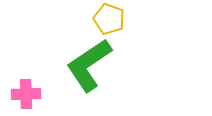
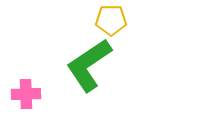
yellow pentagon: moved 2 px right, 1 px down; rotated 20 degrees counterclockwise
